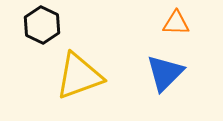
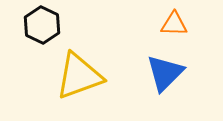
orange triangle: moved 2 px left, 1 px down
